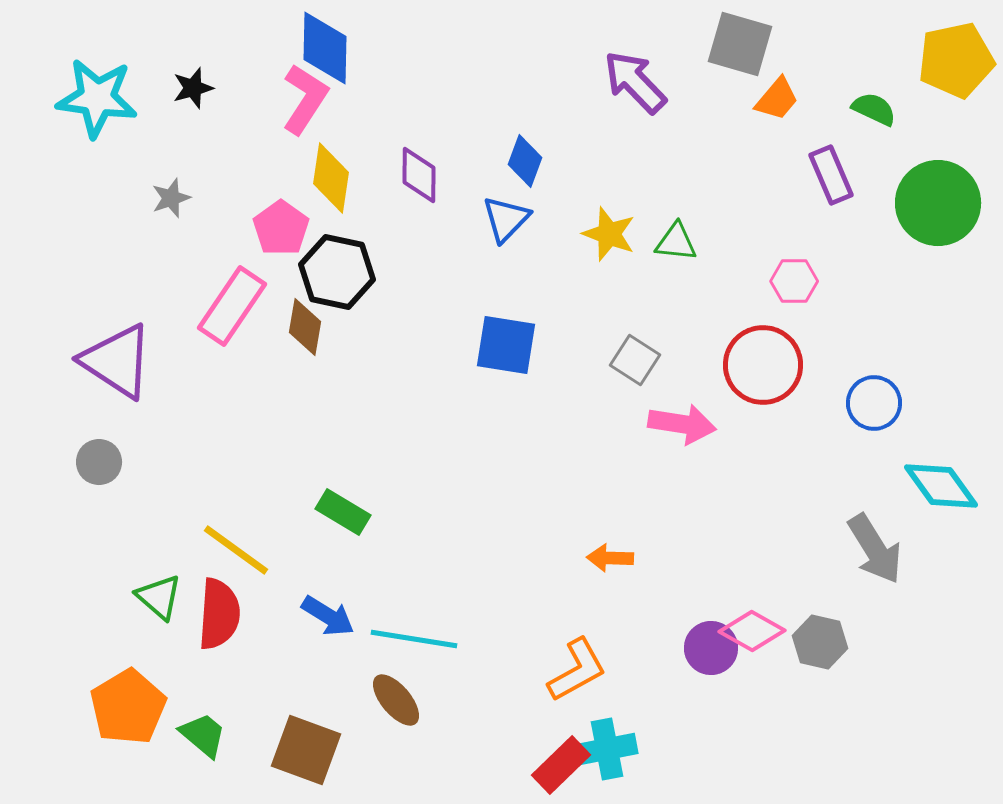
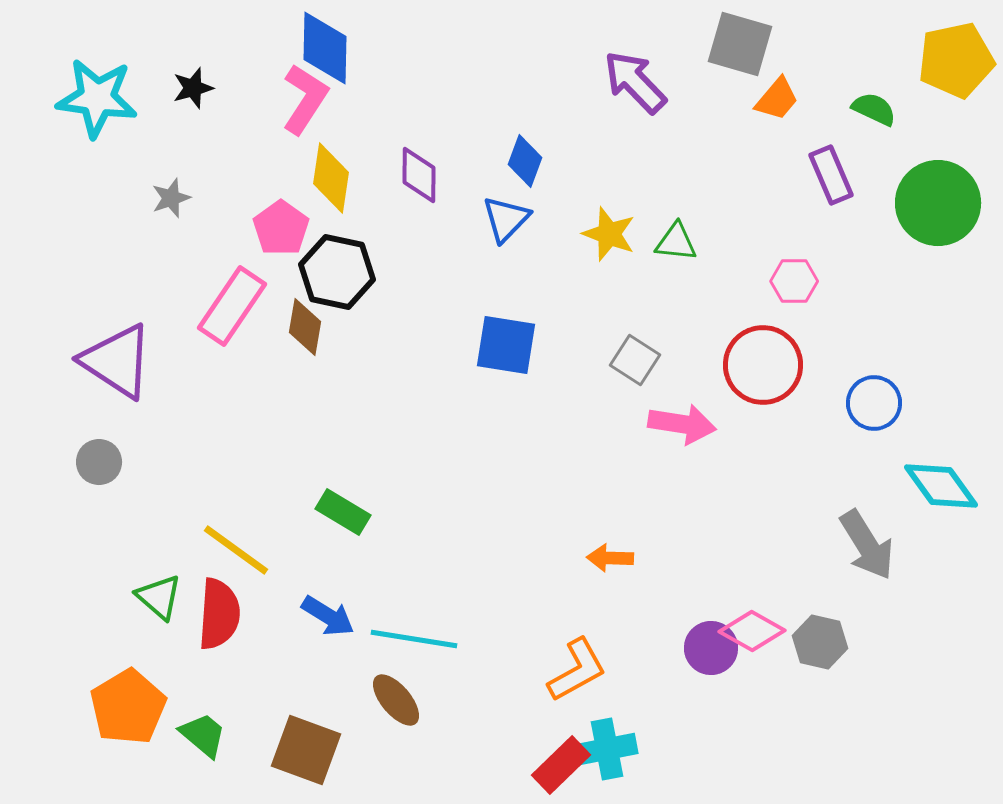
gray arrow at (875, 549): moved 8 px left, 4 px up
